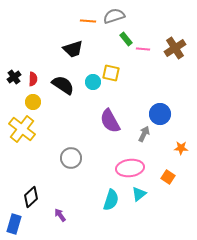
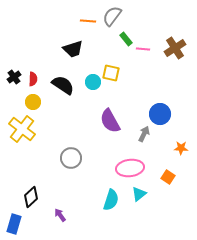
gray semicircle: moved 2 px left; rotated 35 degrees counterclockwise
